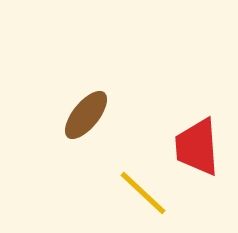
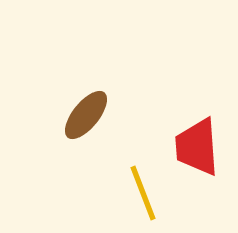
yellow line: rotated 26 degrees clockwise
